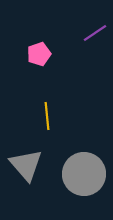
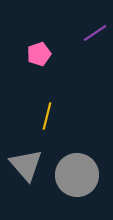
yellow line: rotated 20 degrees clockwise
gray circle: moved 7 px left, 1 px down
